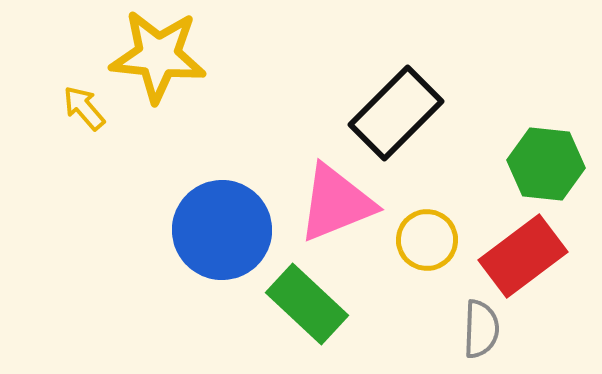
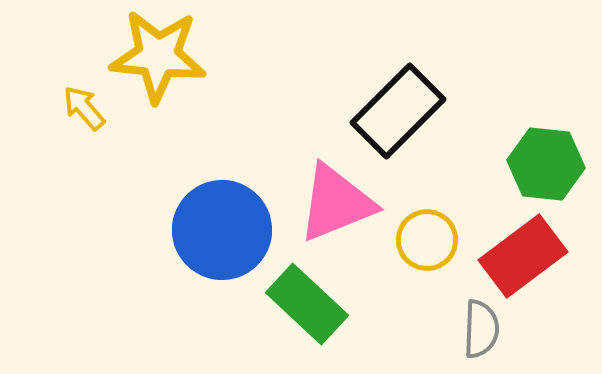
black rectangle: moved 2 px right, 2 px up
